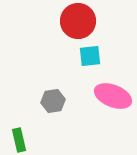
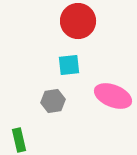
cyan square: moved 21 px left, 9 px down
